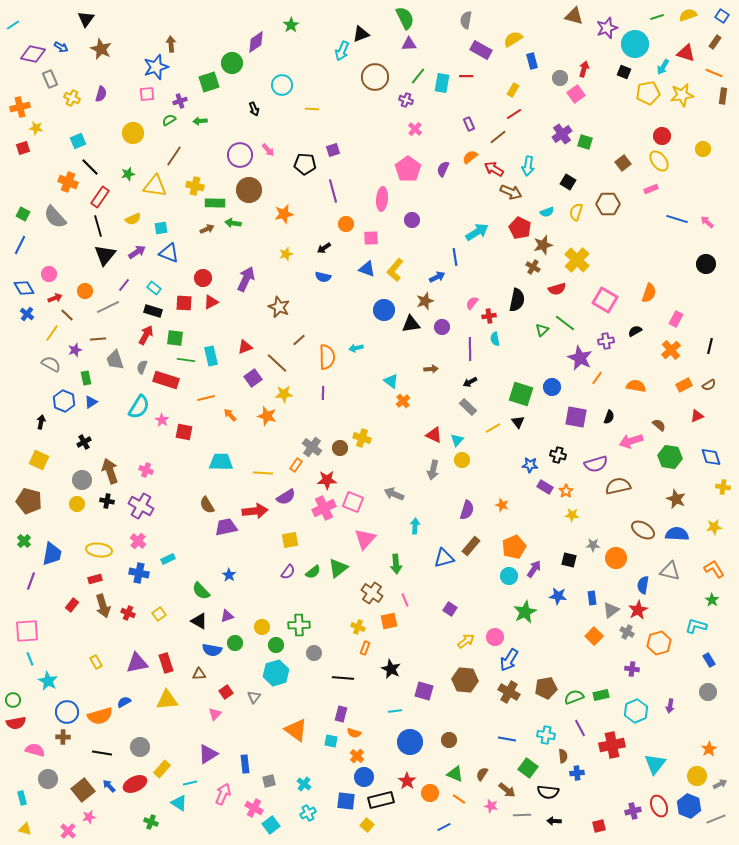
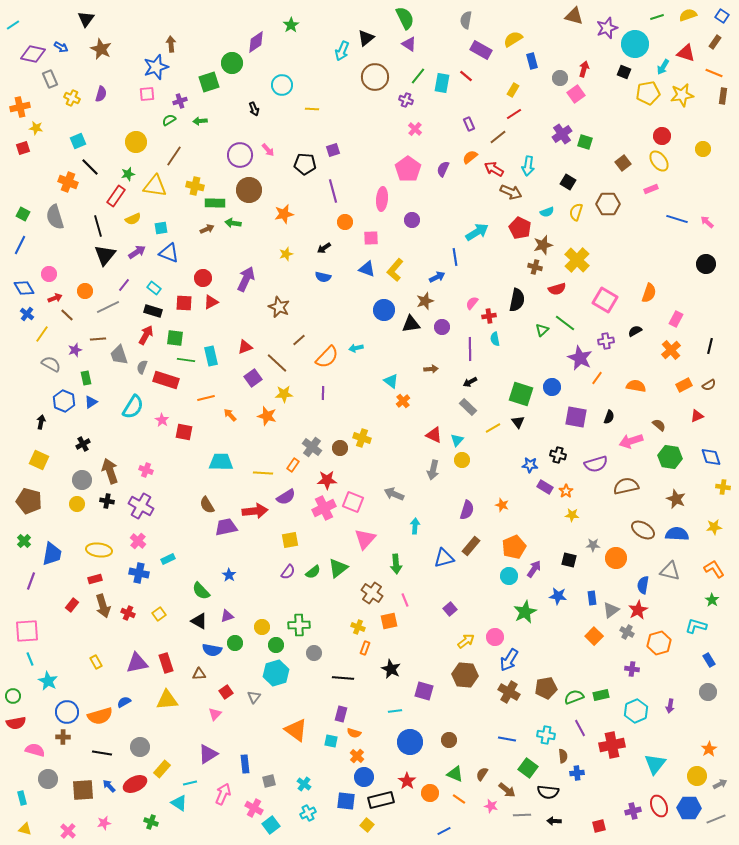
black triangle at (361, 34): moved 5 px right, 4 px down; rotated 18 degrees counterclockwise
purple triangle at (409, 44): rotated 35 degrees clockwise
red line at (466, 76): rotated 40 degrees clockwise
yellow circle at (133, 133): moved 3 px right, 9 px down
red rectangle at (100, 197): moved 16 px right, 1 px up
gray semicircle at (55, 217): rotated 25 degrees clockwise
orange circle at (346, 224): moved 1 px left, 2 px up
brown cross at (533, 267): moved 2 px right; rotated 16 degrees counterclockwise
yellow line at (52, 333): moved 10 px left, 1 px down
orange semicircle at (327, 357): rotated 45 degrees clockwise
gray trapezoid at (115, 360): moved 4 px right, 5 px up
cyan semicircle at (139, 407): moved 6 px left
black cross at (84, 442): moved 1 px left, 2 px down
orange rectangle at (296, 465): moved 3 px left
brown semicircle at (618, 486): moved 8 px right
purple square at (450, 609): rotated 16 degrees clockwise
brown hexagon at (465, 680): moved 5 px up
green circle at (13, 700): moved 4 px up
brown square at (83, 790): rotated 35 degrees clockwise
blue hexagon at (689, 806): moved 2 px down; rotated 20 degrees counterclockwise
pink star at (89, 817): moved 15 px right, 6 px down
blue line at (444, 827): moved 4 px down
